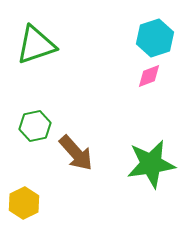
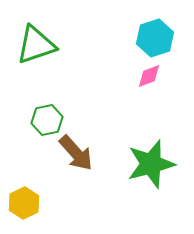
green hexagon: moved 12 px right, 6 px up
green star: rotated 6 degrees counterclockwise
